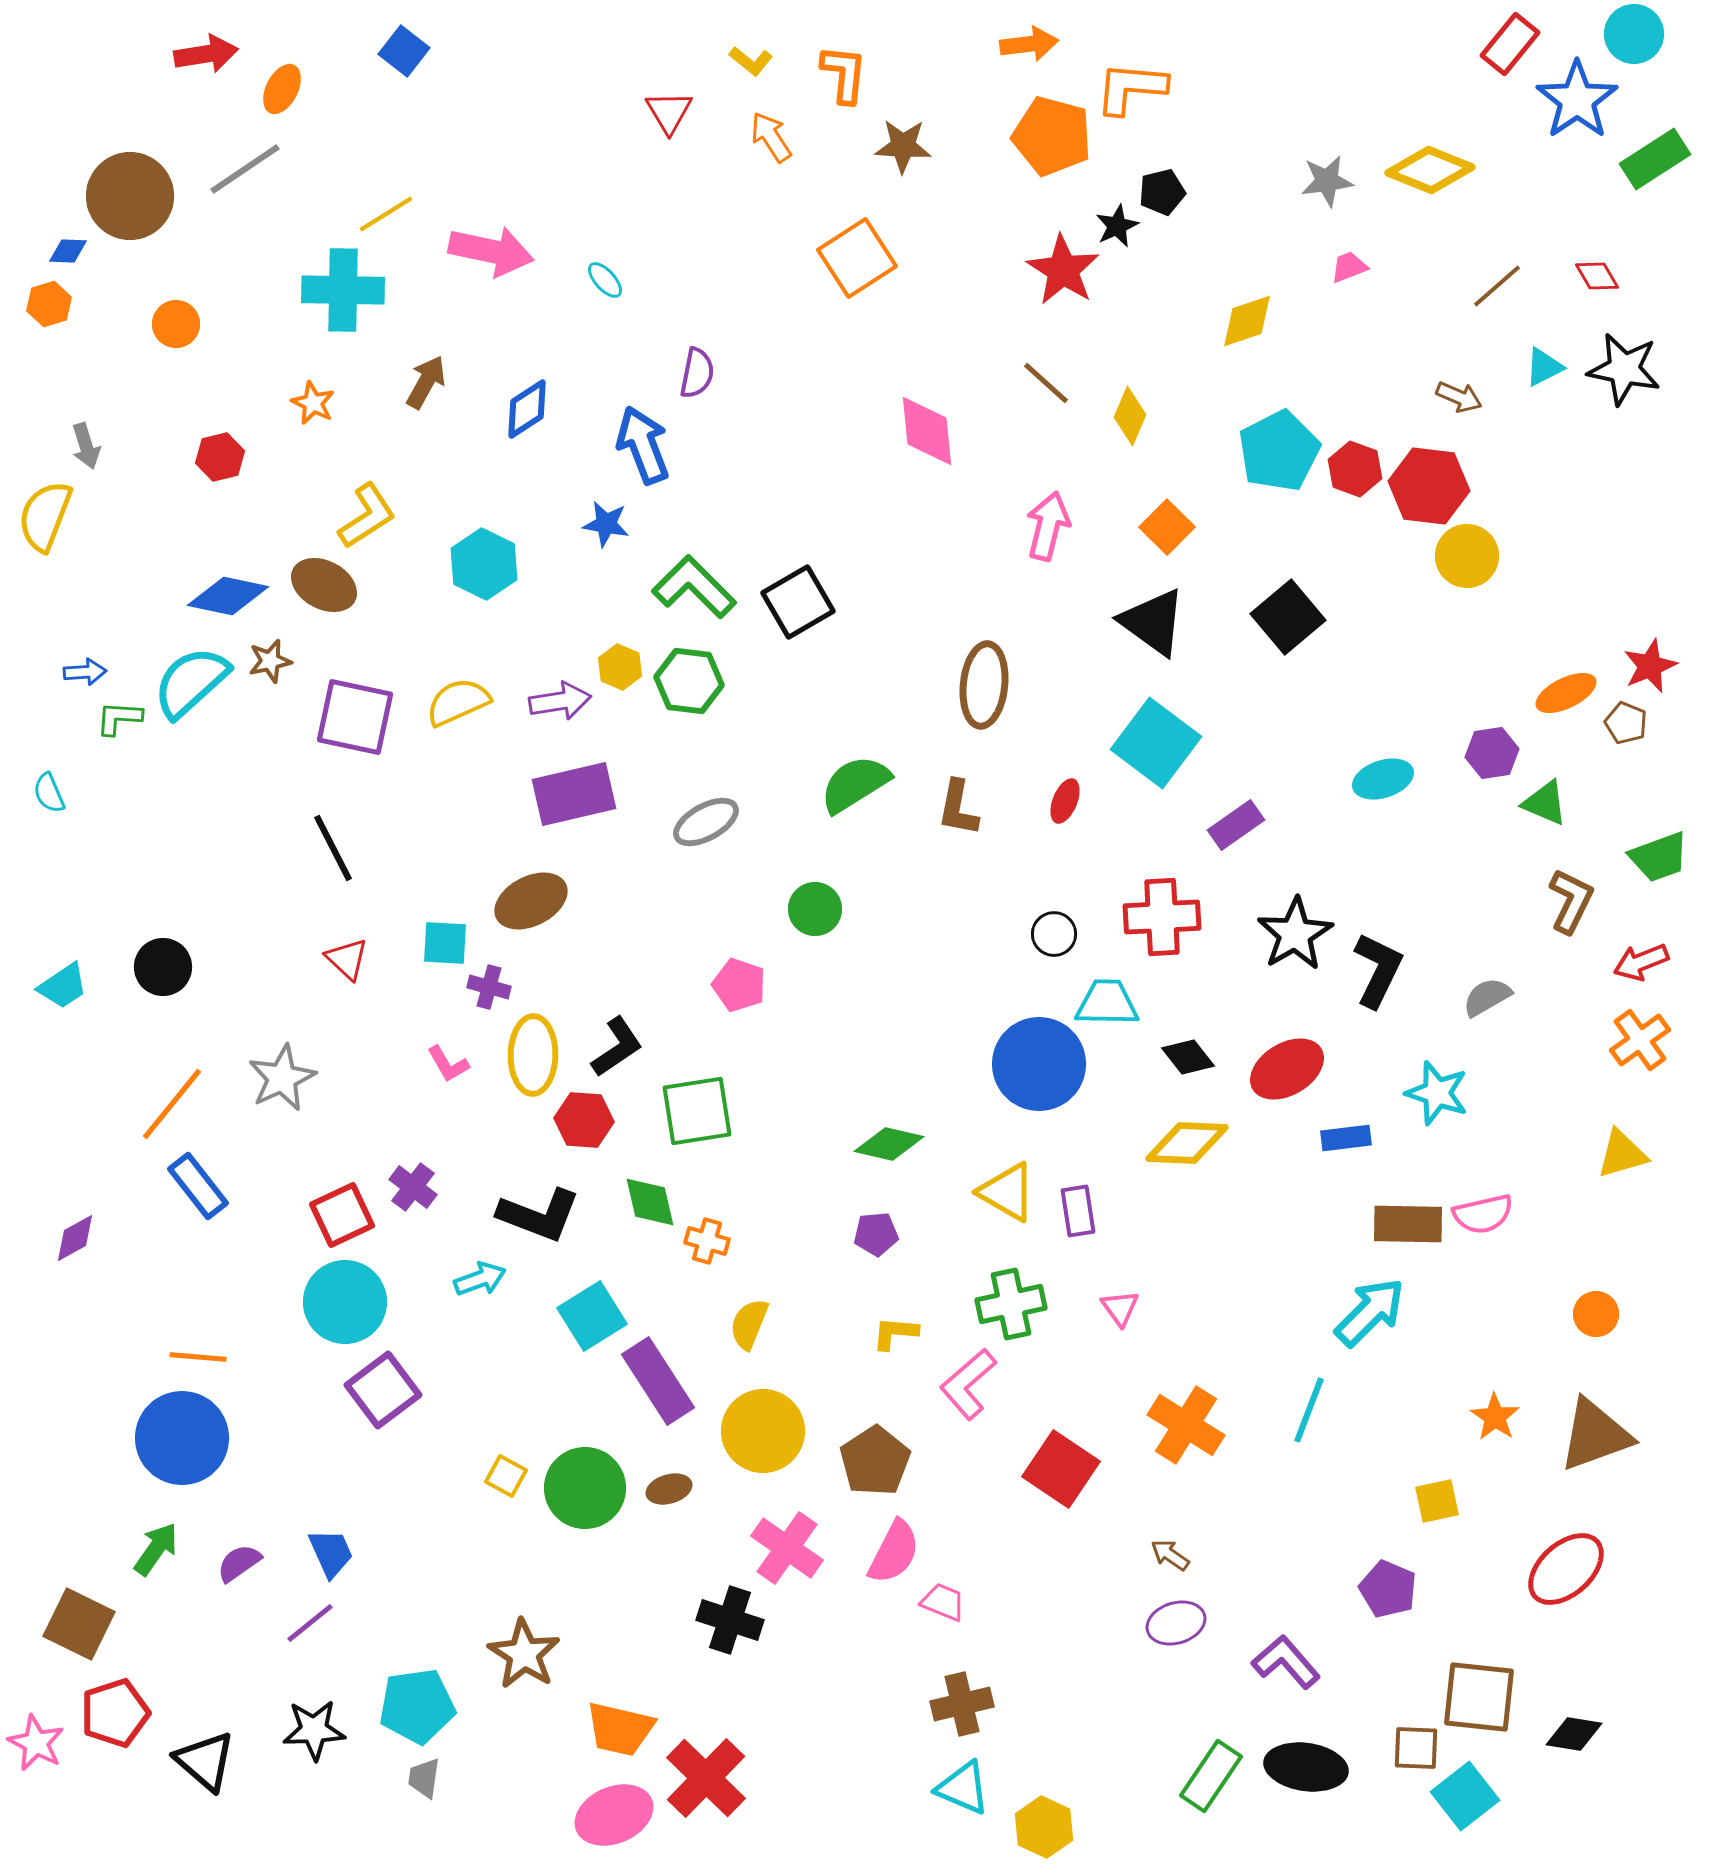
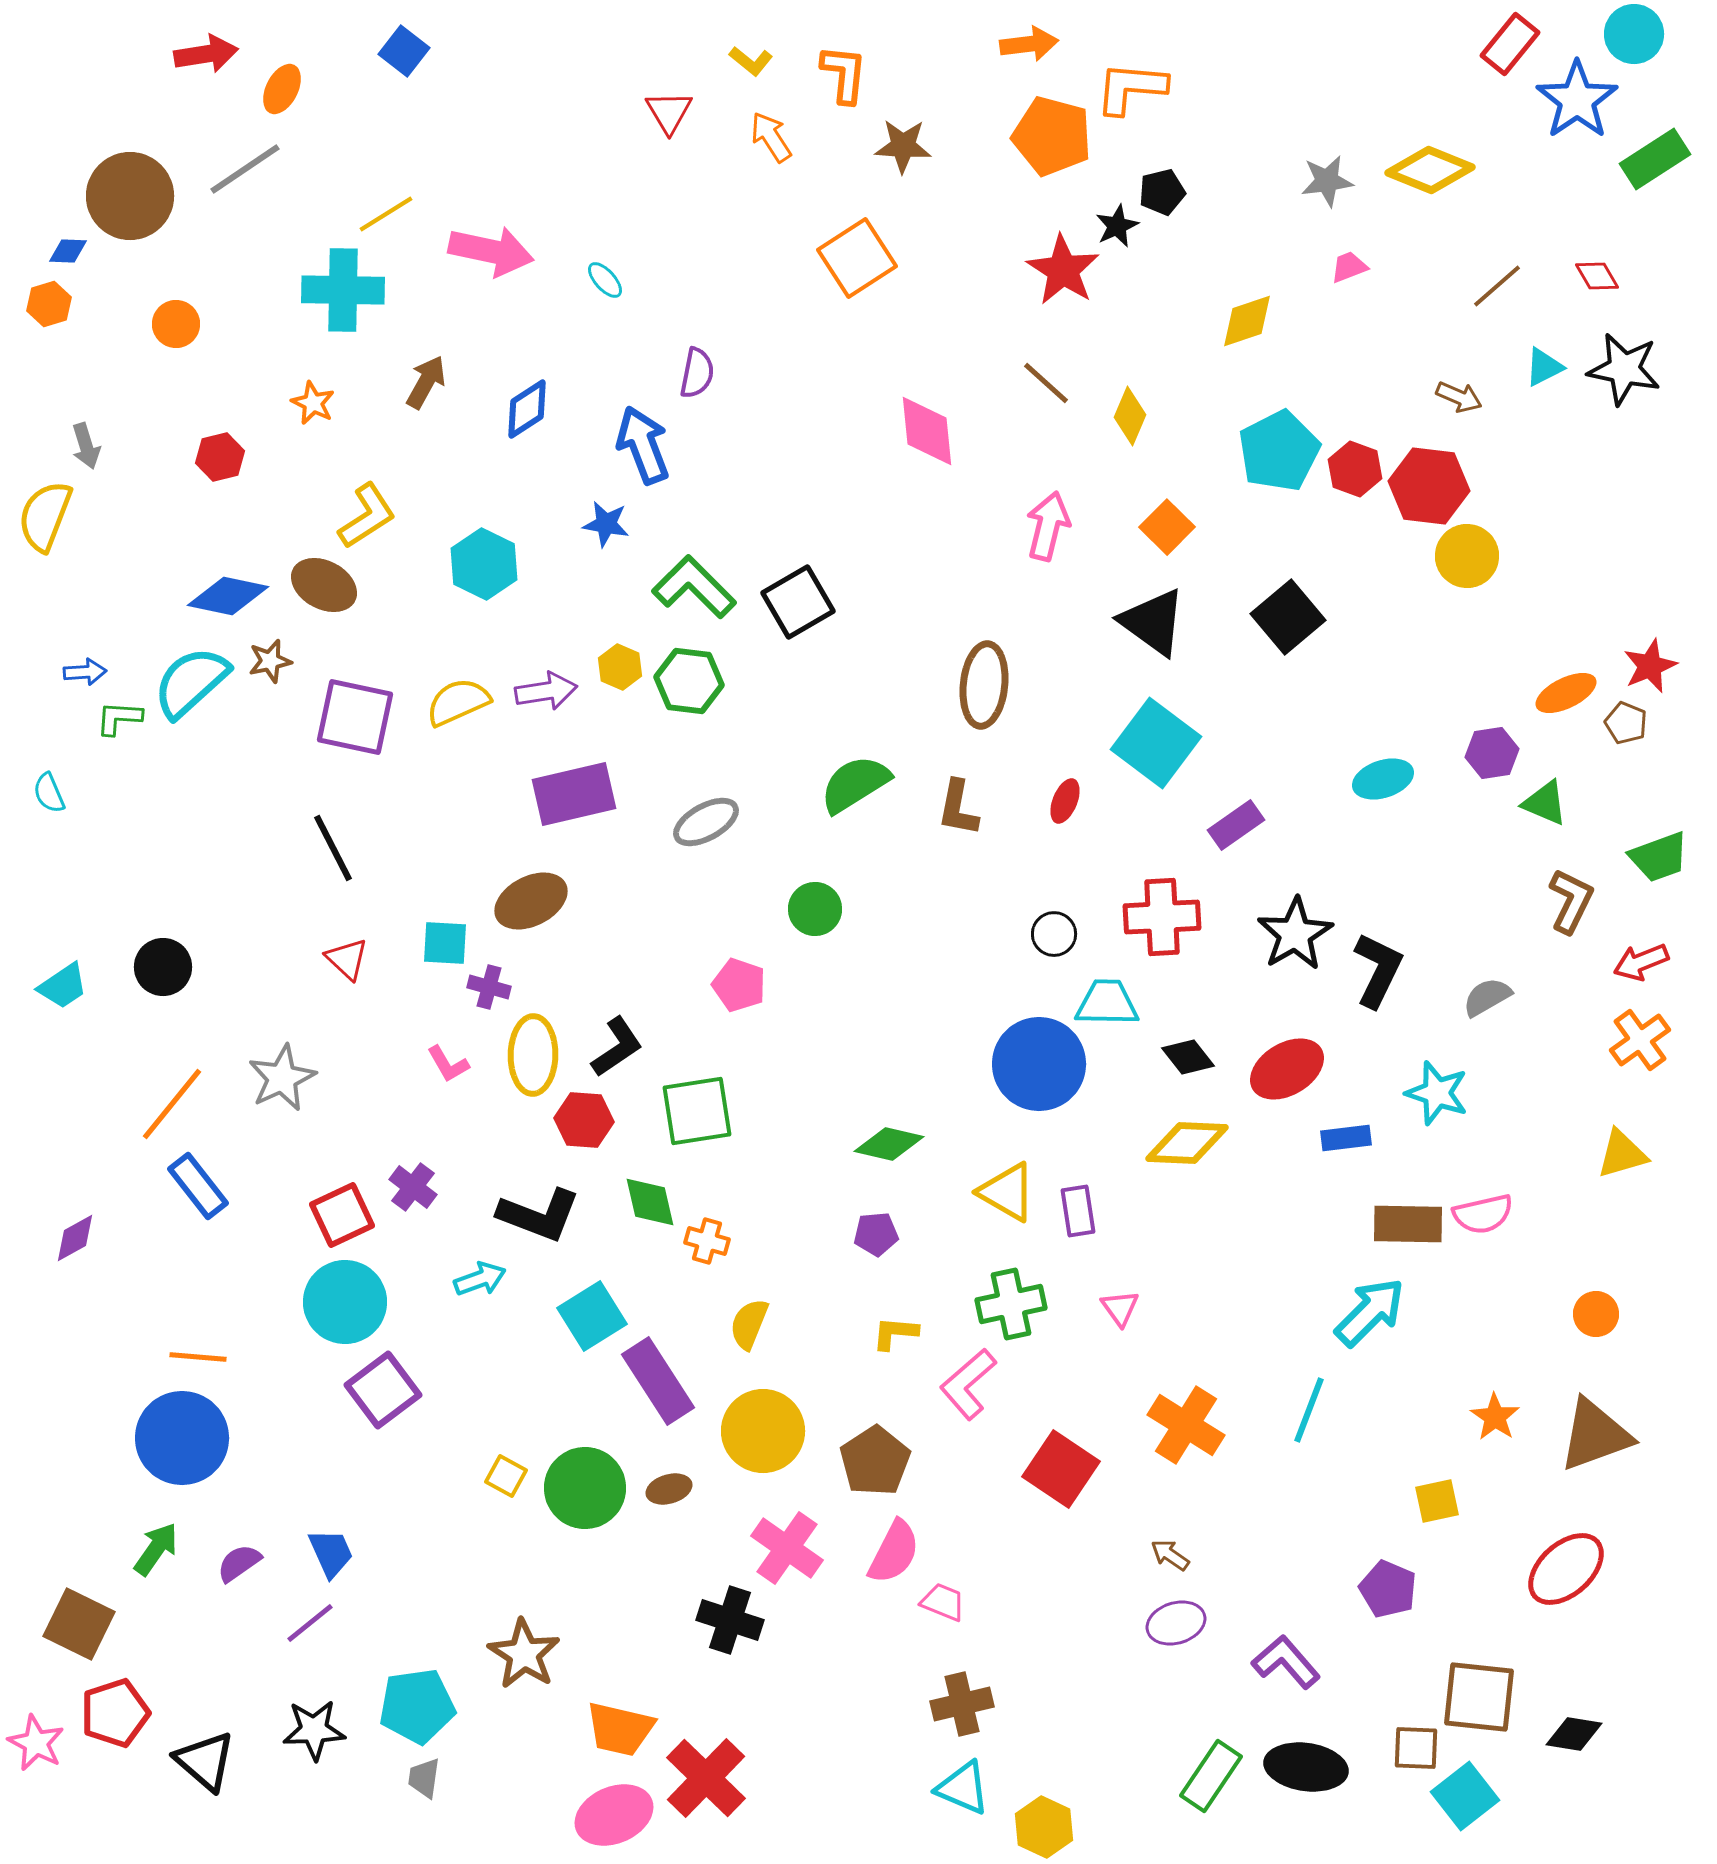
purple arrow at (560, 701): moved 14 px left, 10 px up
